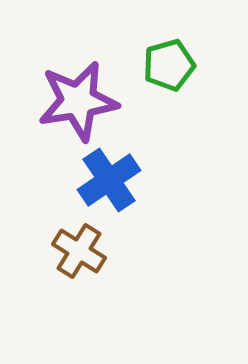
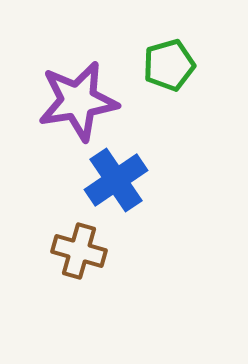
blue cross: moved 7 px right
brown cross: rotated 16 degrees counterclockwise
